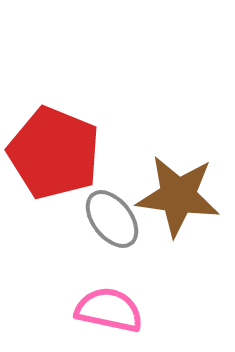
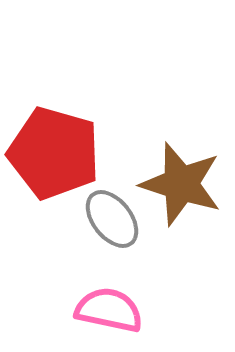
red pentagon: rotated 6 degrees counterclockwise
brown star: moved 3 px right, 12 px up; rotated 10 degrees clockwise
